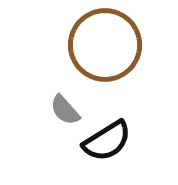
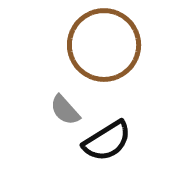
brown circle: moved 1 px left
